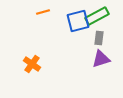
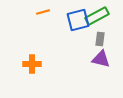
blue square: moved 1 px up
gray rectangle: moved 1 px right, 1 px down
purple triangle: rotated 30 degrees clockwise
orange cross: rotated 36 degrees counterclockwise
